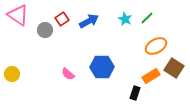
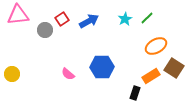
pink triangle: rotated 40 degrees counterclockwise
cyan star: rotated 16 degrees clockwise
